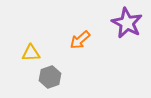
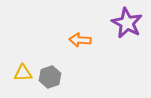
orange arrow: rotated 45 degrees clockwise
yellow triangle: moved 8 px left, 20 px down
